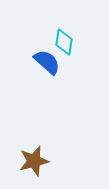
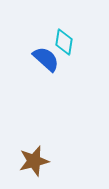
blue semicircle: moved 1 px left, 3 px up
